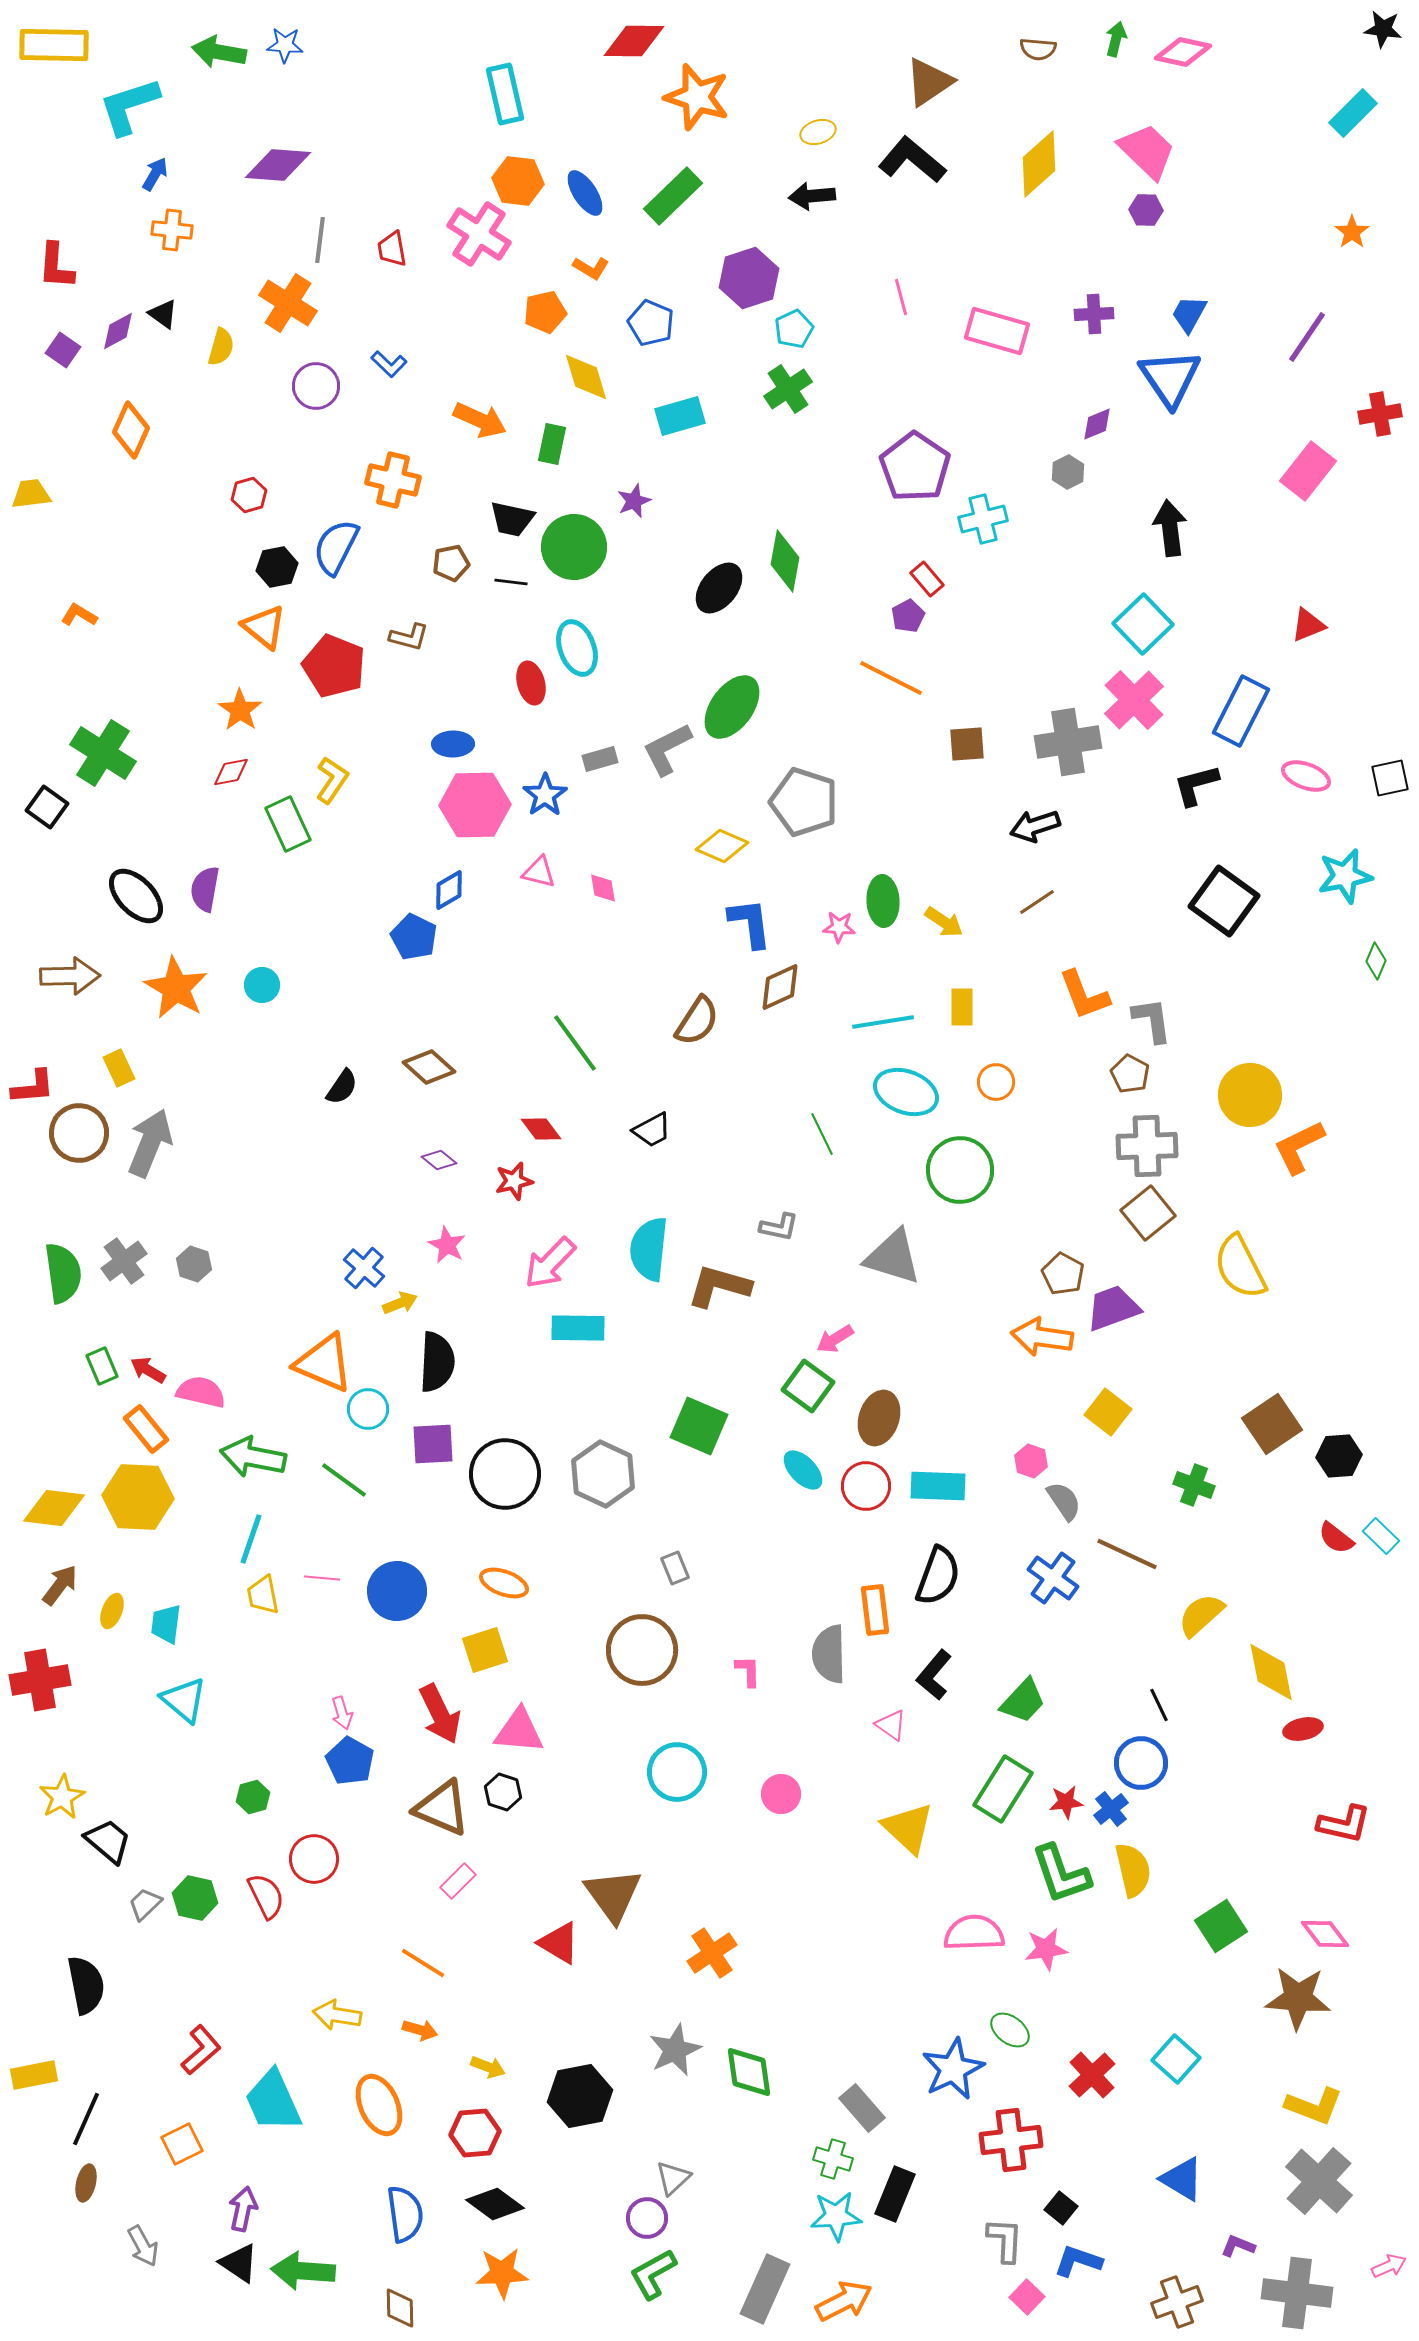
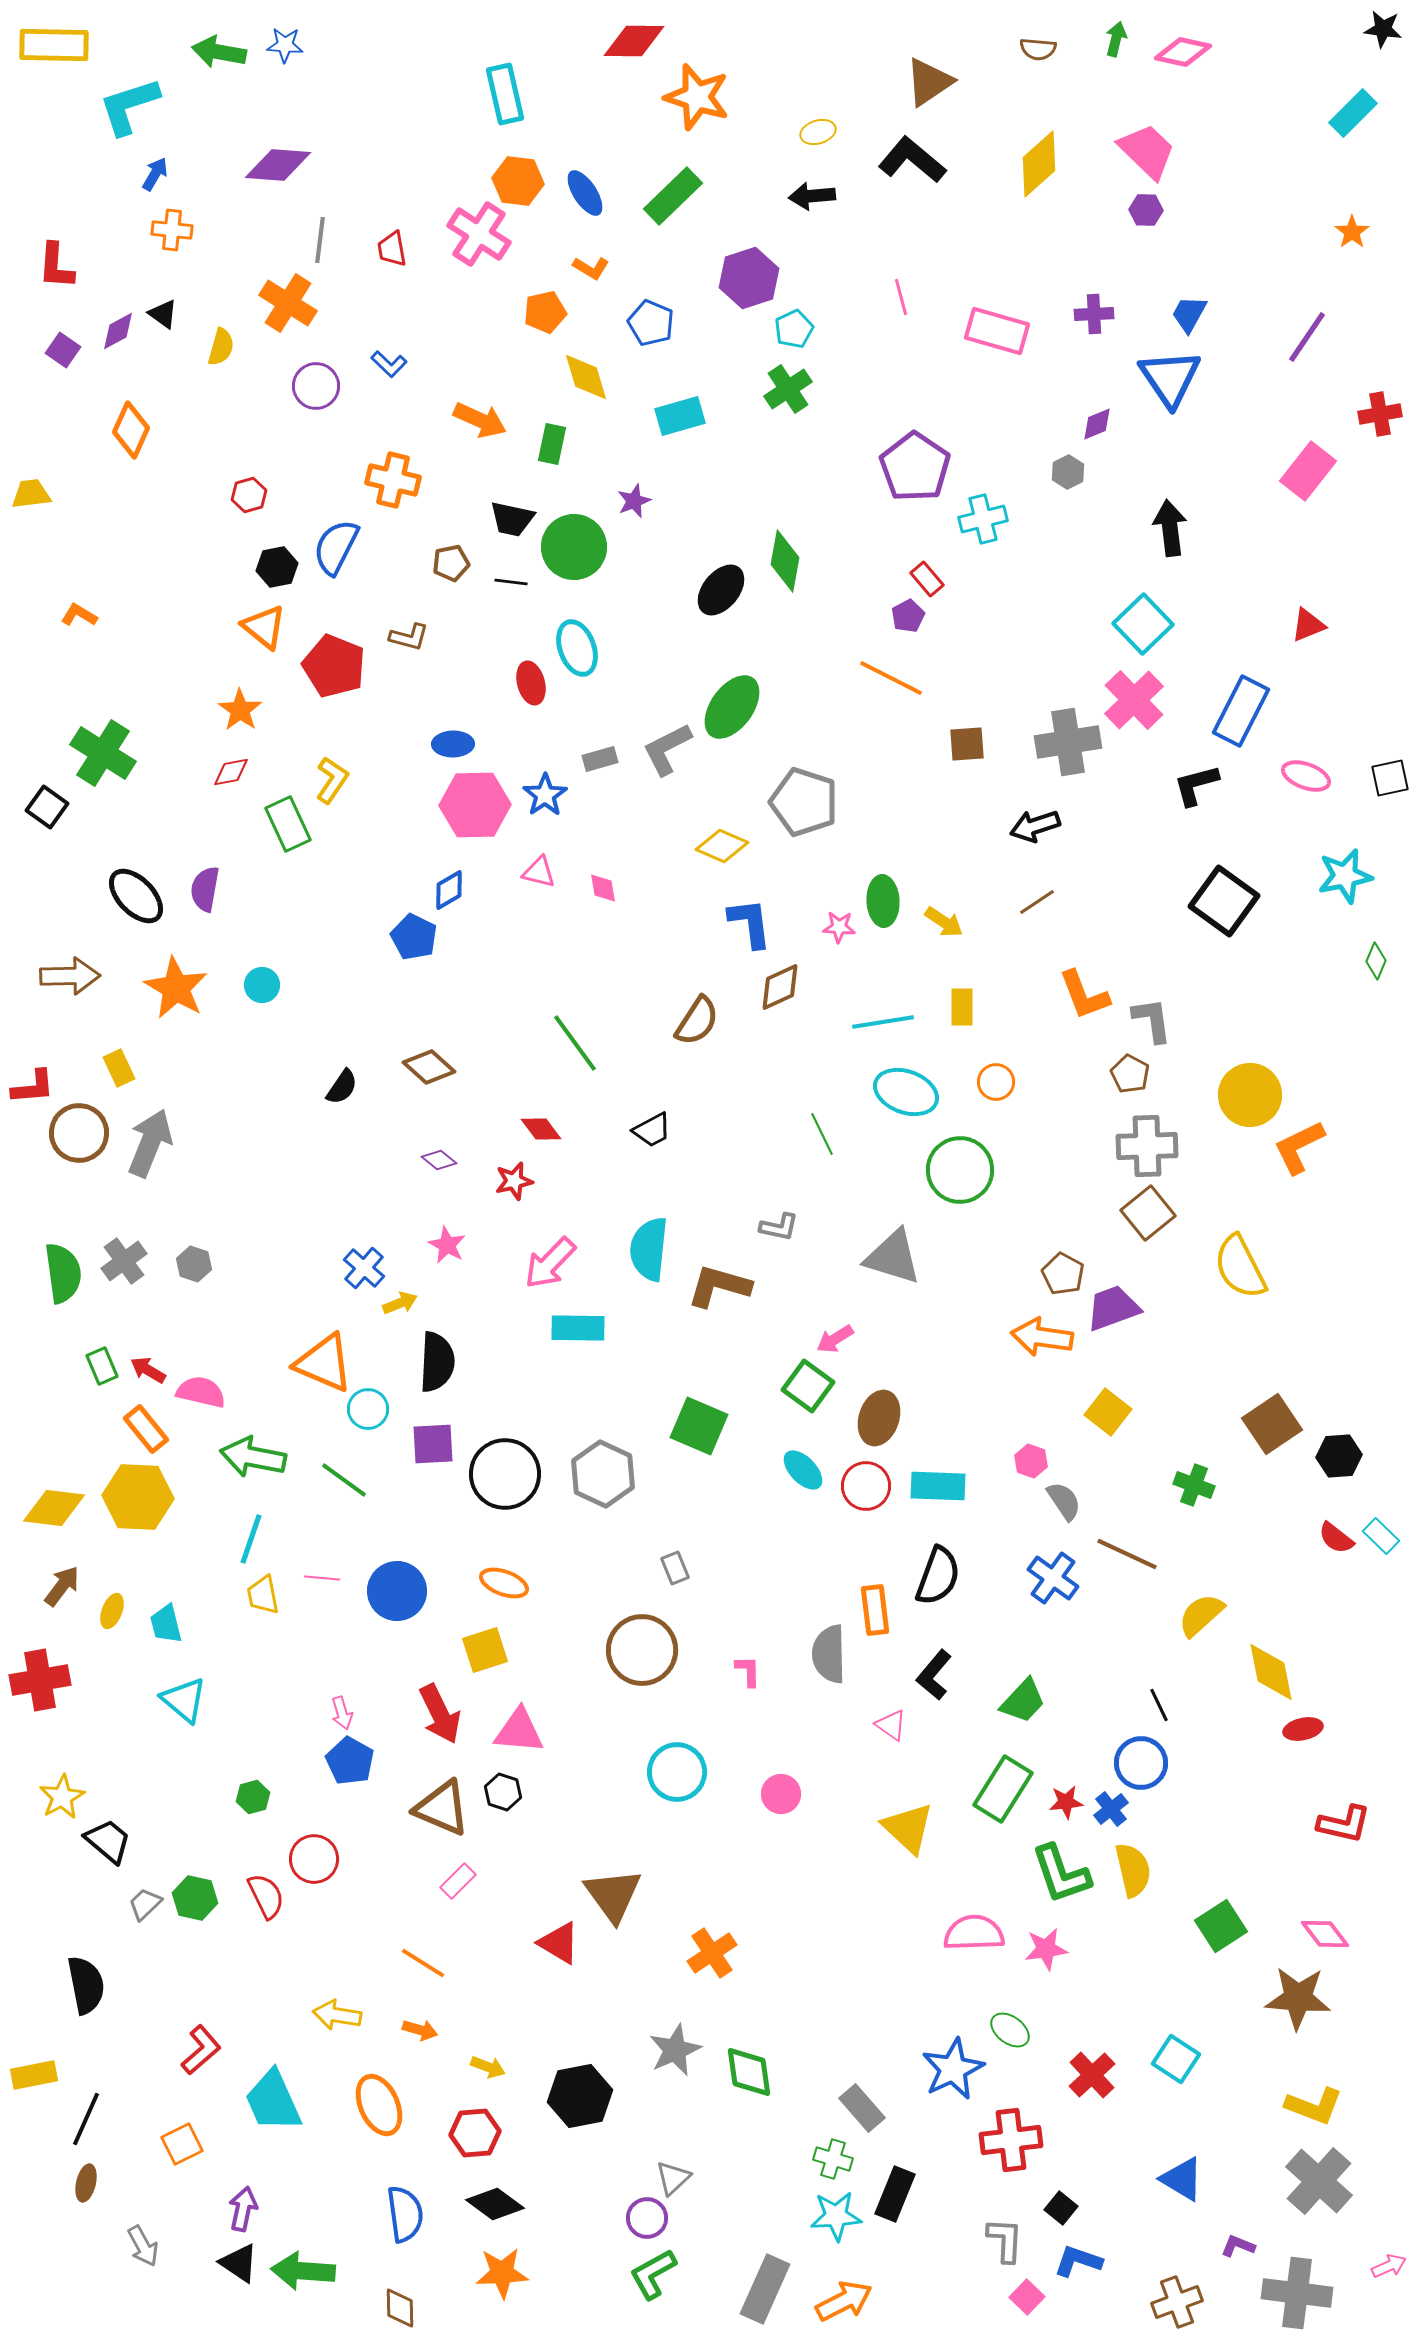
black ellipse at (719, 588): moved 2 px right, 2 px down
brown arrow at (60, 1585): moved 2 px right, 1 px down
cyan trapezoid at (166, 1624): rotated 21 degrees counterclockwise
cyan square at (1176, 2059): rotated 9 degrees counterclockwise
